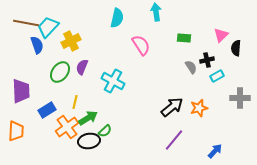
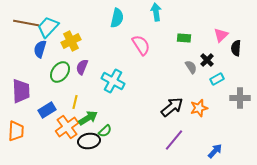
blue semicircle: moved 3 px right, 4 px down; rotated 144 degrees counterclockwise
black cross: rotated 32 degrees counterclockwise
cyan rectangle: moved 3 px down
